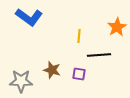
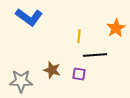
orange star: moved 1 px left, 1 px down
black line: moved 4 px left
